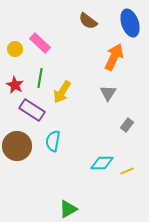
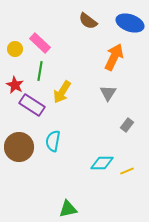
blue ellipse: rotated 52 degrees counterclockwise
green line: moved 7 px up
purple rectangle: moved 5 px up
brown circle: moved 2 px right, 1 px down
green triangle: rotated 18 degrees clockwise
